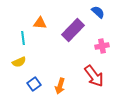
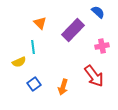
orange triangle: rotated 40 degrees clockwise
cyan line: moved 10 px right, 9 px down
orange arrow: moved 3 px right, 1 px down
